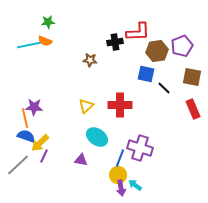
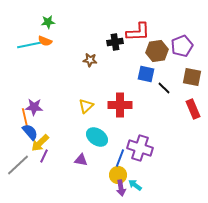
blue semicircle: moved 4 px right, 4 px up; rotated 30 degrees clockwise
